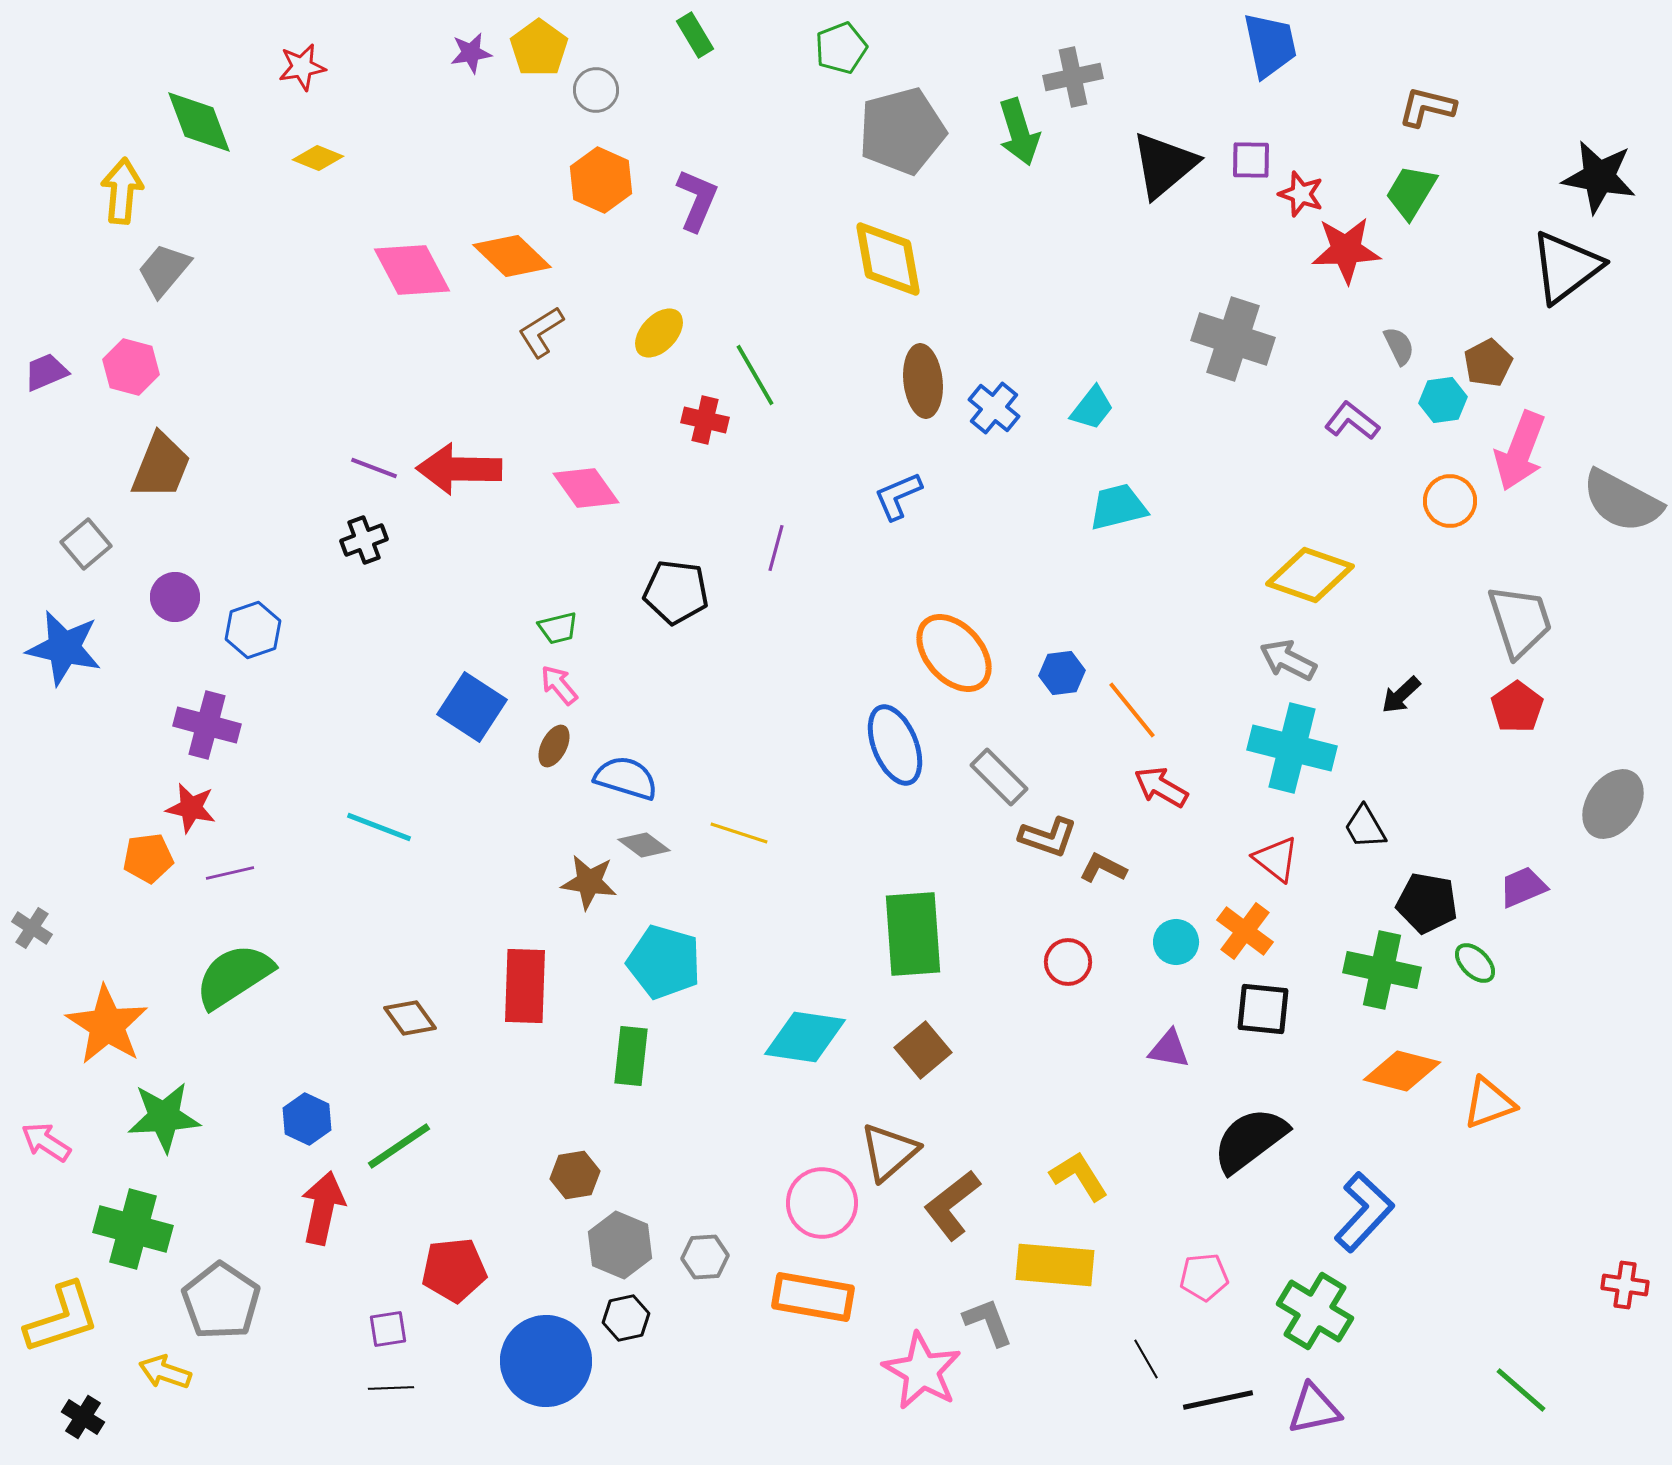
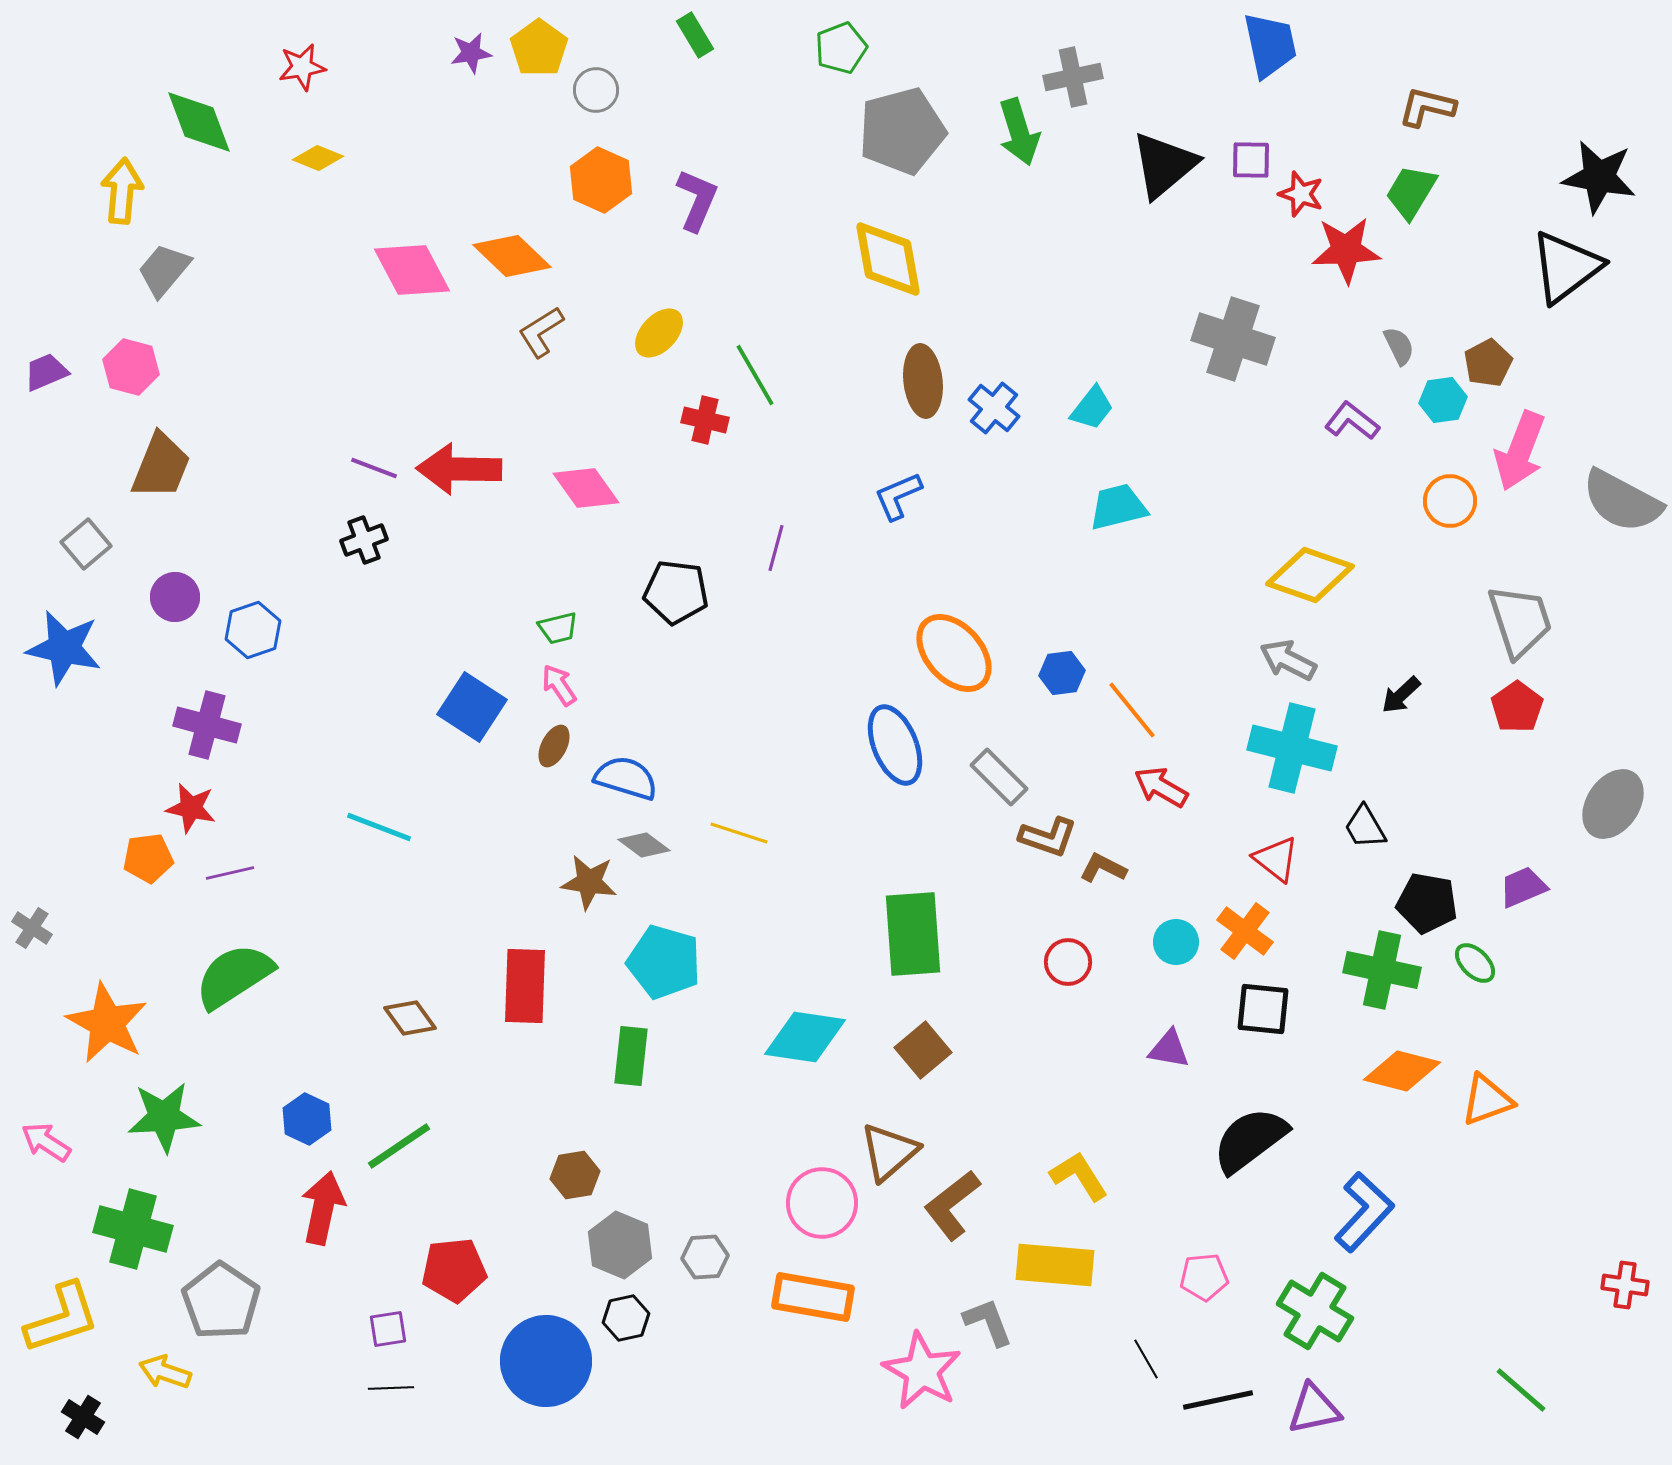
pink arrow at (559, 685): rotated 6 degrees clockwise
orange star at (107, 1025): moved 2 px up; rotated 4 degrees counterclockwise
orange triangle at (1489, 1103): moved 2 px left, 3 px up
